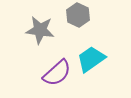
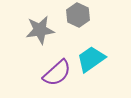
gray star: rotated 16 degrees counterclockwise
